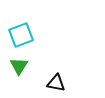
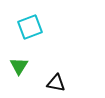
cyan square: moved 9 px right, 8 px up
